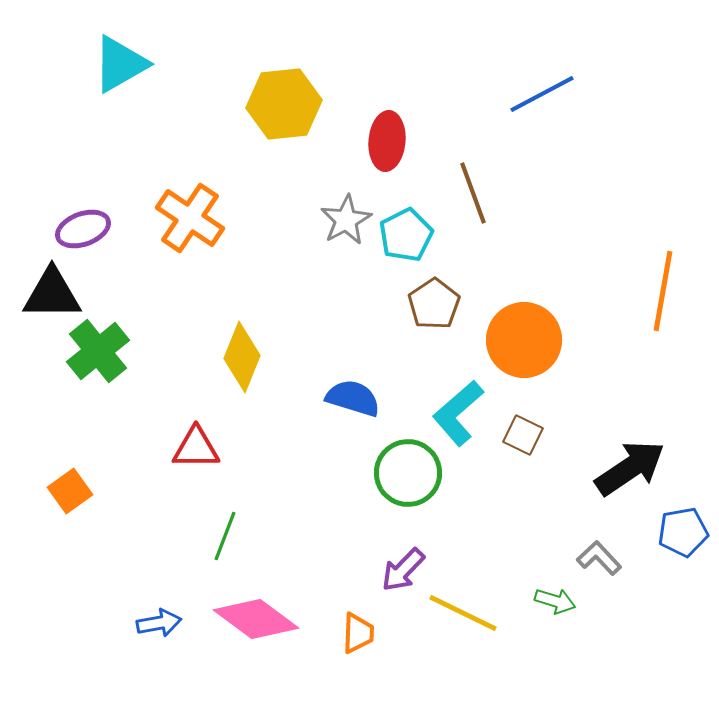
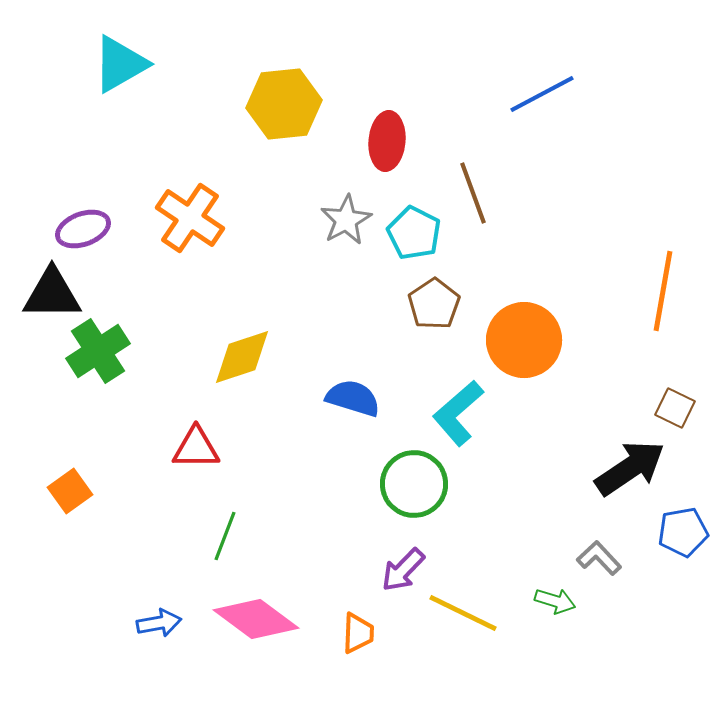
cyan pentagon: moved 8 px right, 2 px up; rotated 18 degrees counterclockwise
green cross: rotated 6 degrees clockwise
yellow diamond: rotated 50 degrees clockwise
brown square: moved 152 px right, 27 px up
green circle: moved 6 px right, 11 px down
